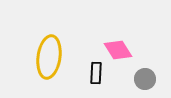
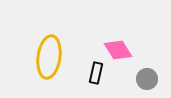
black rectangle: rotated 10 degrees clockwise
gray circle: moved 2 px right
